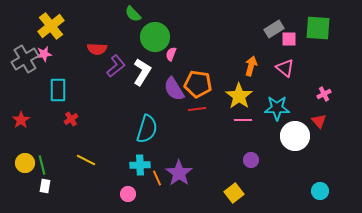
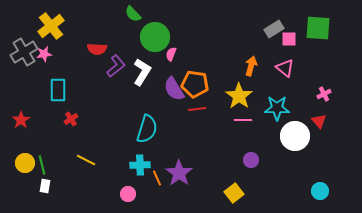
gray cross: moved 1 px left, 7 px up
orange pentagon: moved 3 px left
